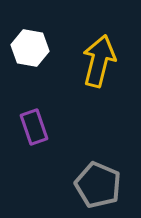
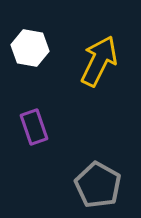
yellow arrow: rotated 12 degrees clockwise
gray pentagon: rotated 6 degrees clockwise
